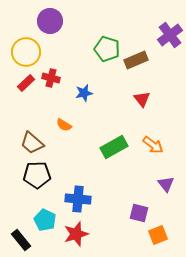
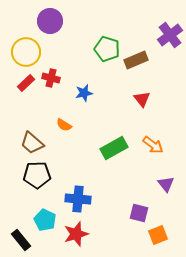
green rectangle: moved 1 px down
